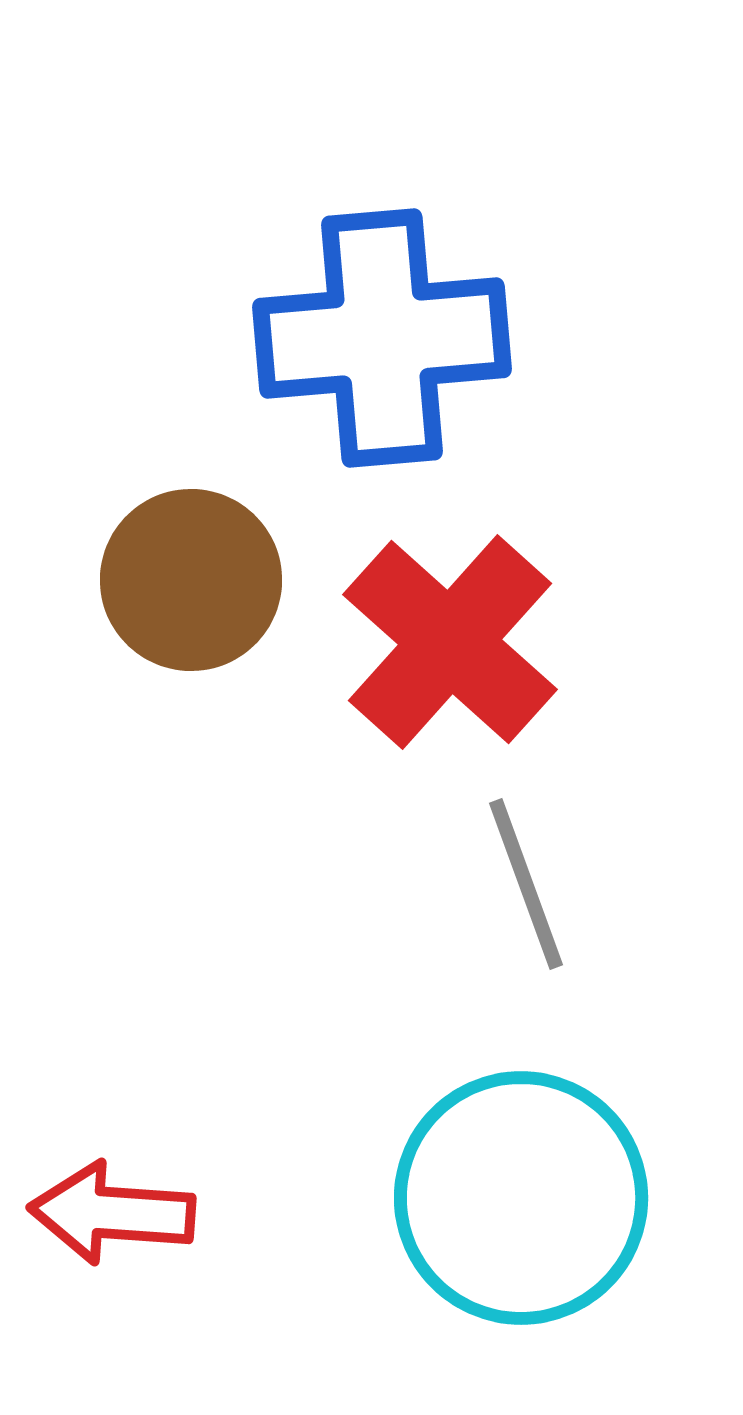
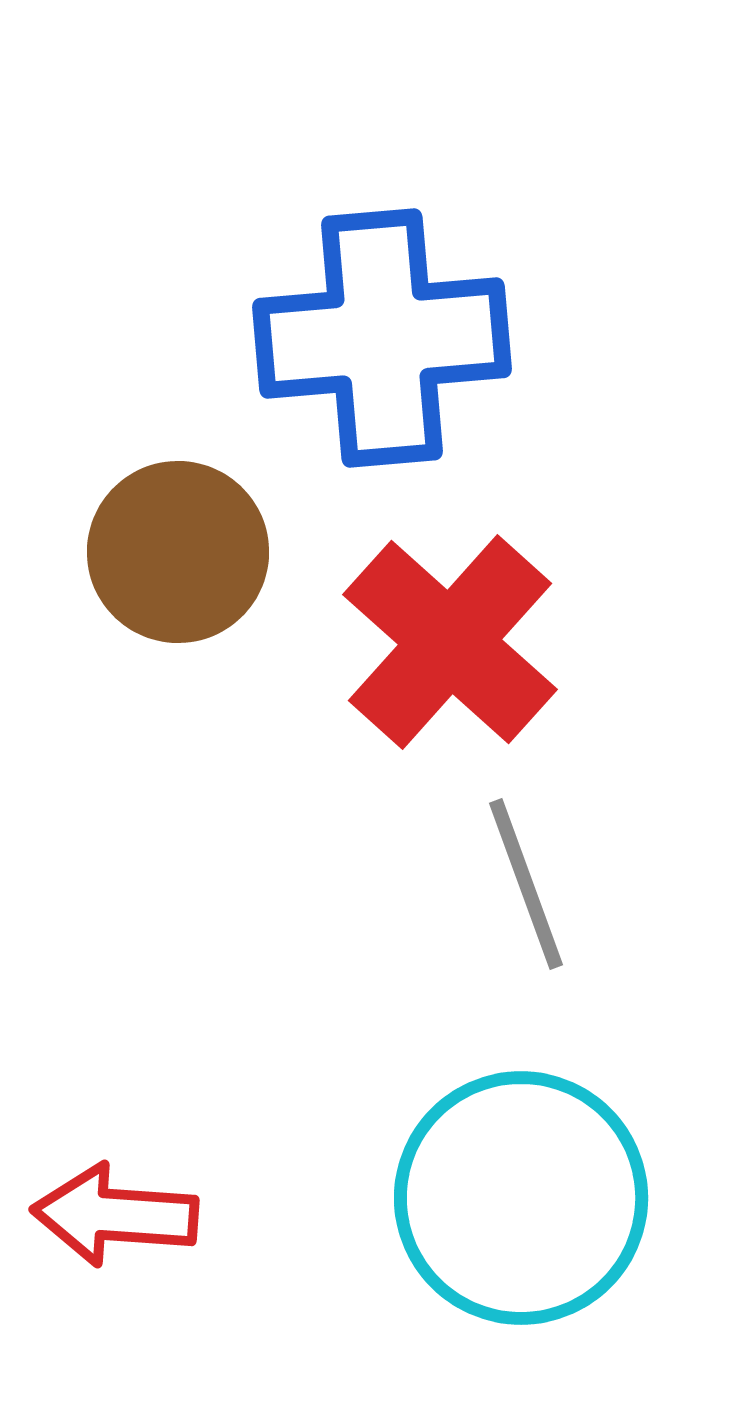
brown circle: moved 13 px left, 28 px up
red arrow: moved 3 px right, 2 px down
